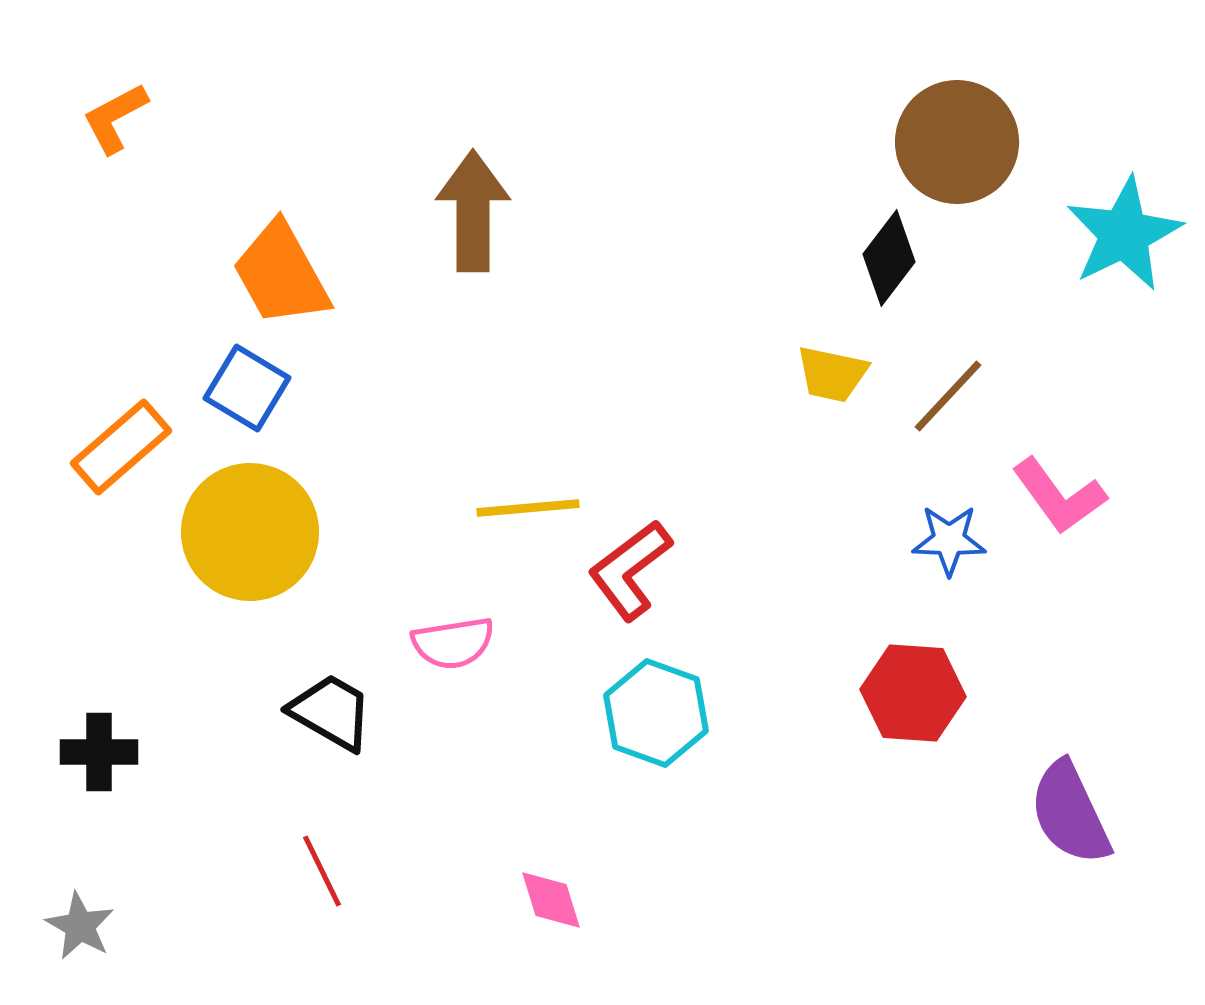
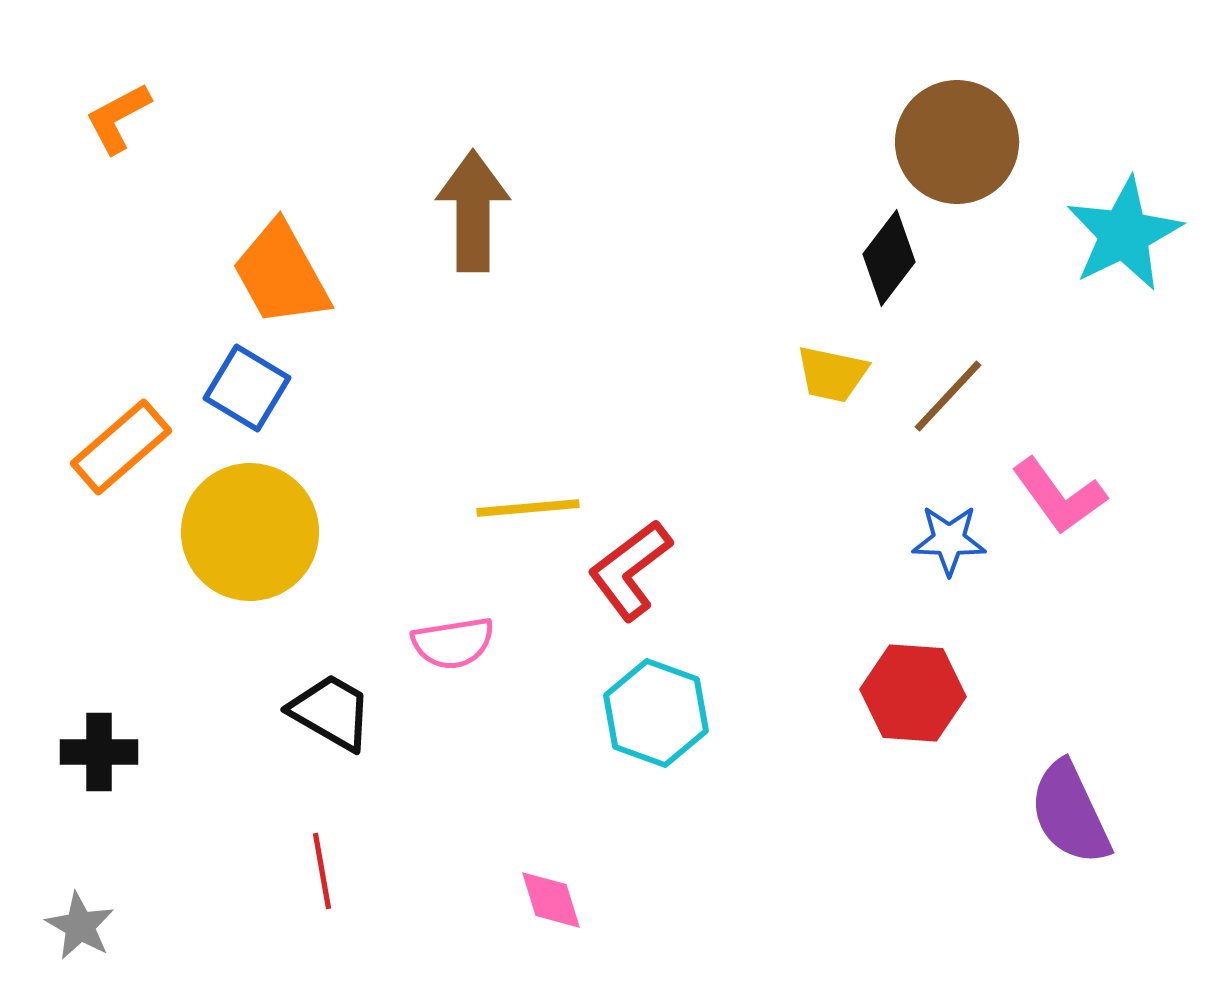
orange L-shape: moved 3 px right
red line: rotated 16 degrees clockwise
